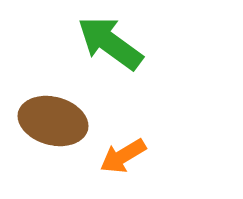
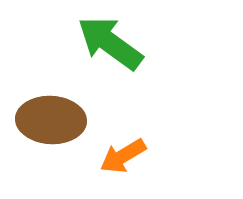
brown ellipse: moved 2 px left, 1 px up; rotated 12 degrees counterclockwise
